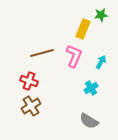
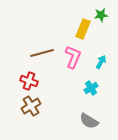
pink L-shape: moved 1 px left, 1 px down
